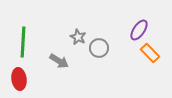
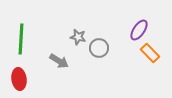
gray star: rotated 14 degrees counterclockwise
green line: moved 2 px left, 3 px up
